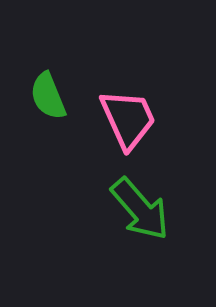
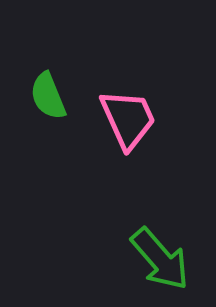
green arrow: moved 20 px right, 50 px down
